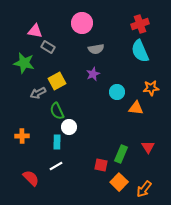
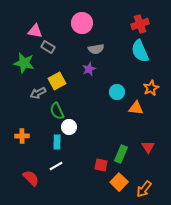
purple star: moved 4 px left, 5 px up
orange star: rotated 21 degrees counterclockwise
